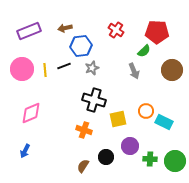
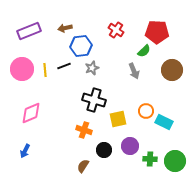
black circle: moved 2 px left, 7 px up
